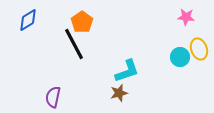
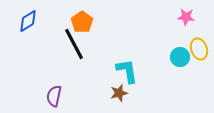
blue diamond: moved 1 px down
cyan L-shape: rotated 80 degrees counterclockwise
purple semicircle: moved 1 px right, 1 px up
